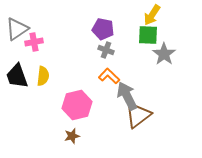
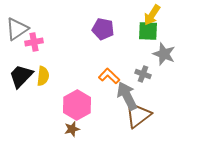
green square: moved 4 px up
gray cross: moved 37 px right, 24 px down
gray star: rotated 15 degrees counterclockwise
black trapezoid: moved 4 px right; rotated 64 degrees clockwise
pink hexagon: rotated 16 degrees counterclockwise
brown star: moved 7 px up
